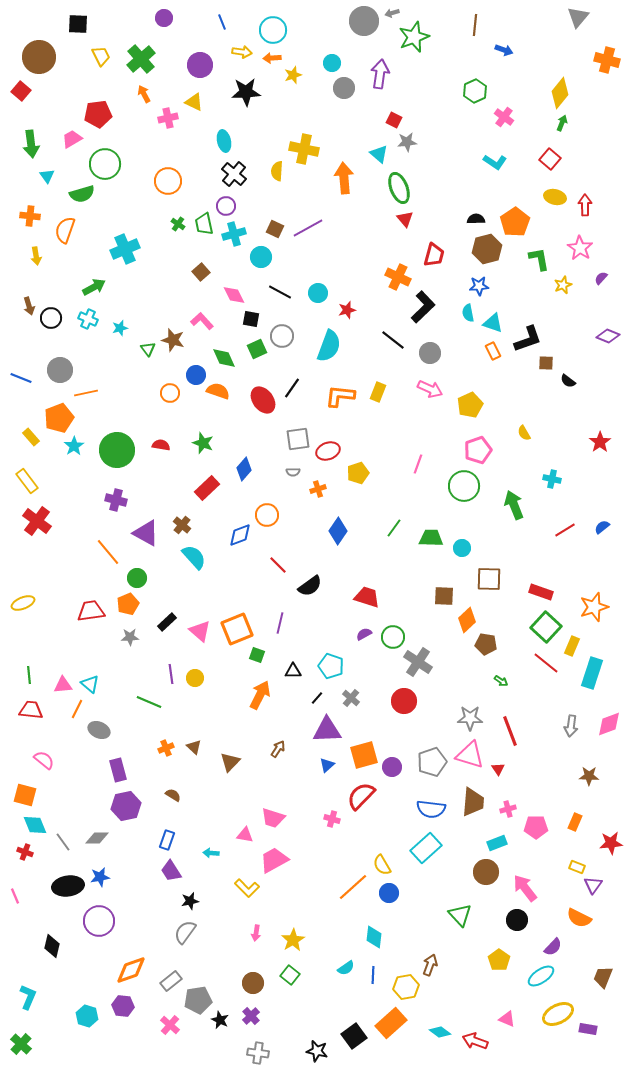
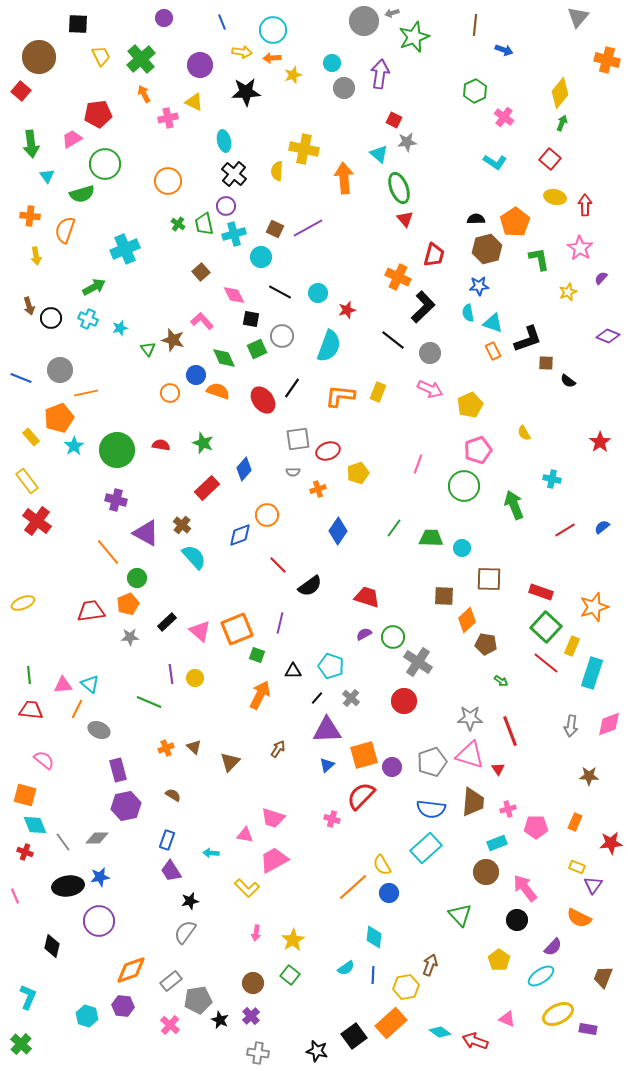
yellow star at (563, 285): moved 5 px right, 7 px down
